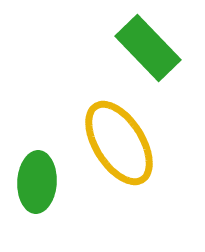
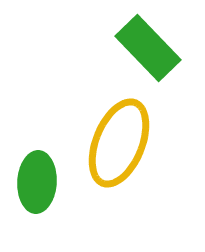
yellow ellipse: rotated 54 degrees clockwise
